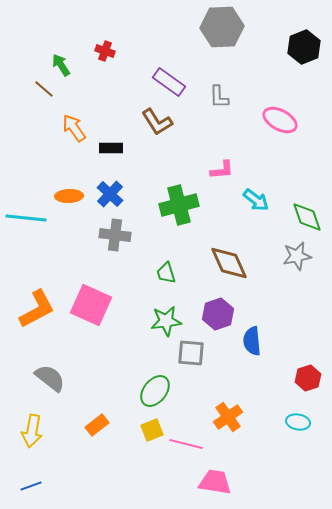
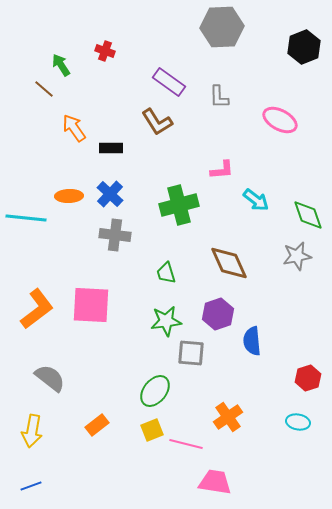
green diamond: moved 1 px right, 2 px up
pink square: rotated 21 degrees counterclockwise
orange L-shape: rotated 9 degrees counterclockwise
